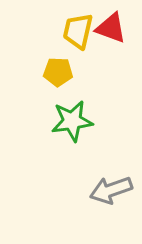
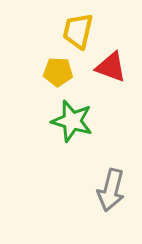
red triangle: moved 39 px down
green star: rotated 24 degrees clockwise
gray arrow: rotated 57 degrees counterclockwise
